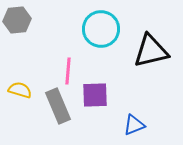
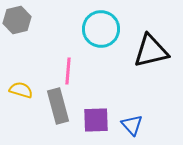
gray hexagon: rotated 8 degrees counterclockwise
yellow semicircle: moved 1 px right
purple square: moved 1 px right, 25 px down
gray rectangle: rotated 8 degrees clockwise
blue triangle: moved 2 px left; rotated 50 degrees counterclockwise
